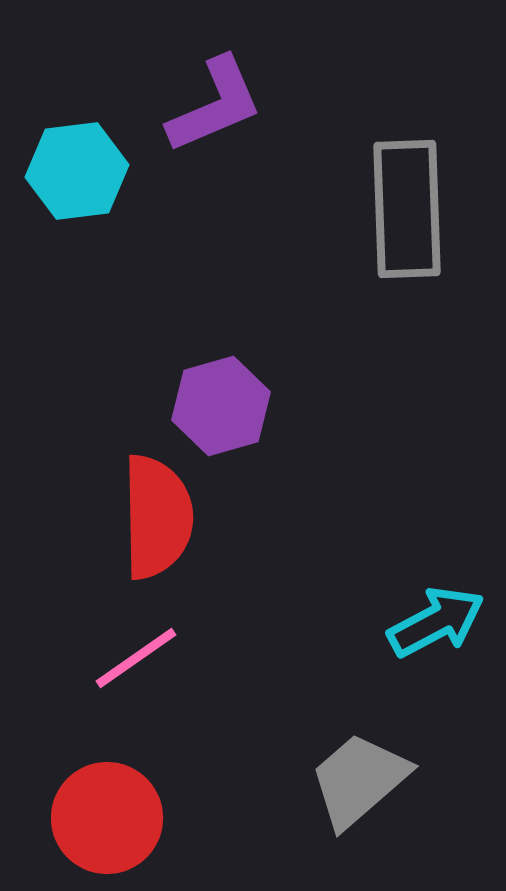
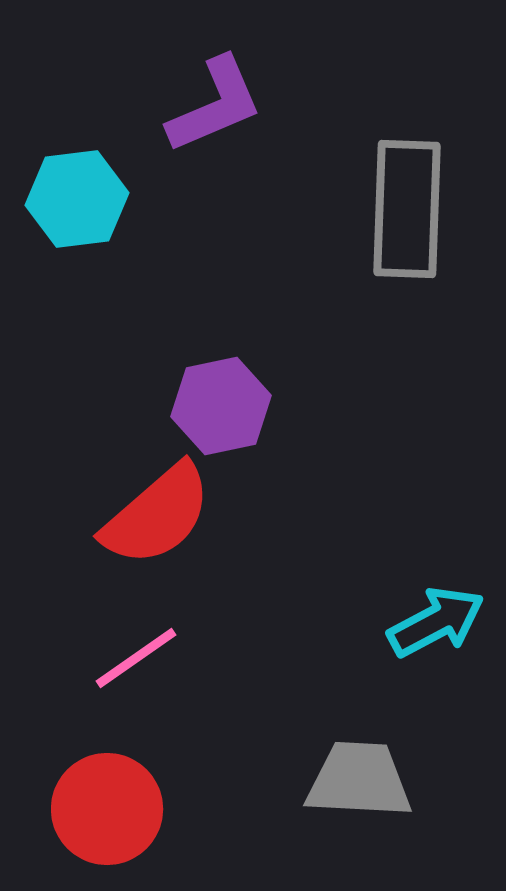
cyan hexagon: moved 28 px down
gray rectangle: rotated 4 degrees clockwise
purple hexagon: rotated 4 degrees clockwise
red semicircle: moved 2 px up; rotated 50 degrees clockwise
gray trapezoid: rotated 44 degrees clockwise
red circle: moved 9 px up
